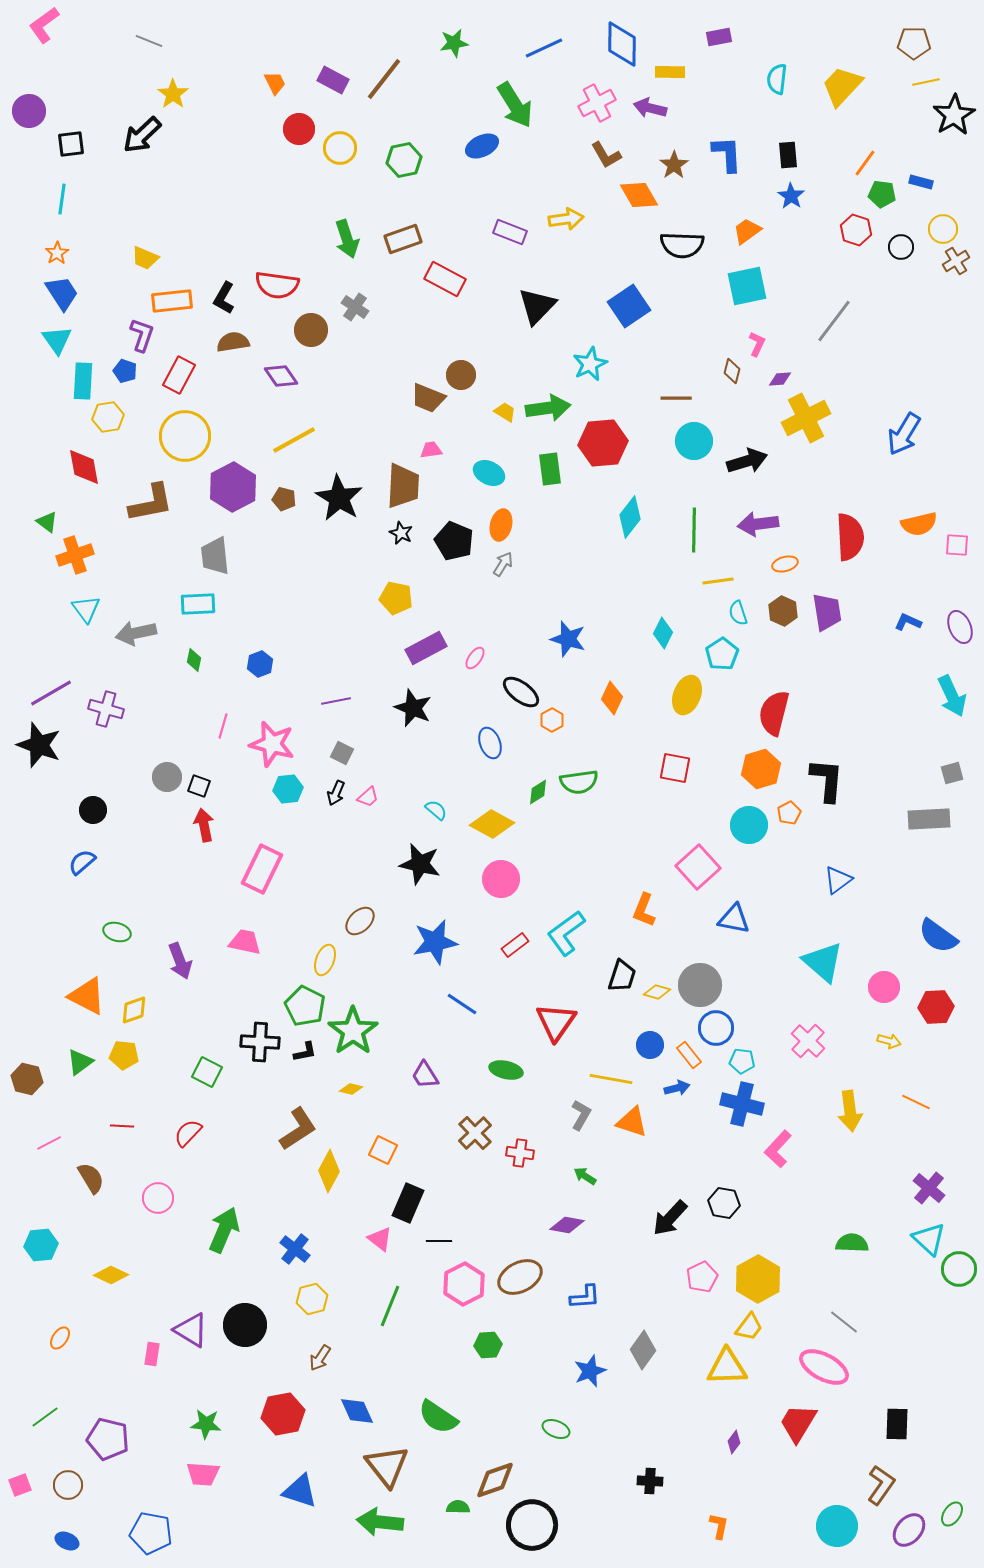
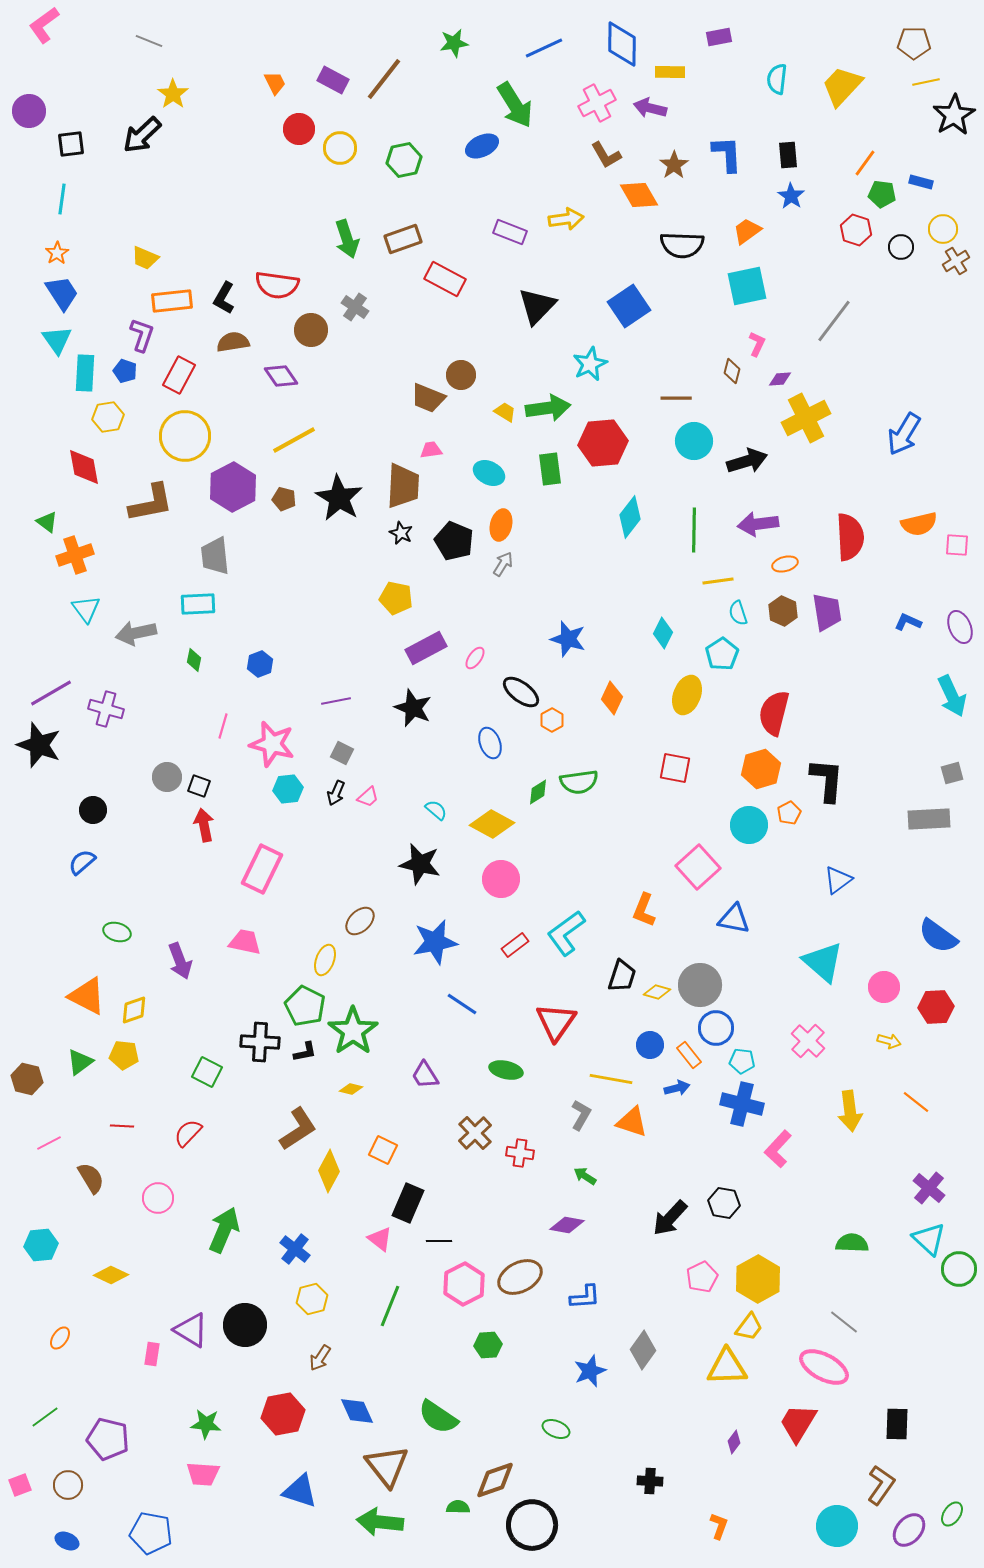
cyan rectangle at (83, 381): moved 2 px right, 8 px up
orange line at (916, 1102): rotated 12 degrees clockwise
orange L-shape at (719, 1526): rotated 8 degrees clockwise
